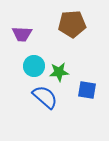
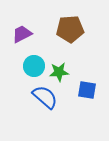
brown pentagon: moved 2 px left, 5 px down
purple trapezoid: rotated 150 degrees clockwise
